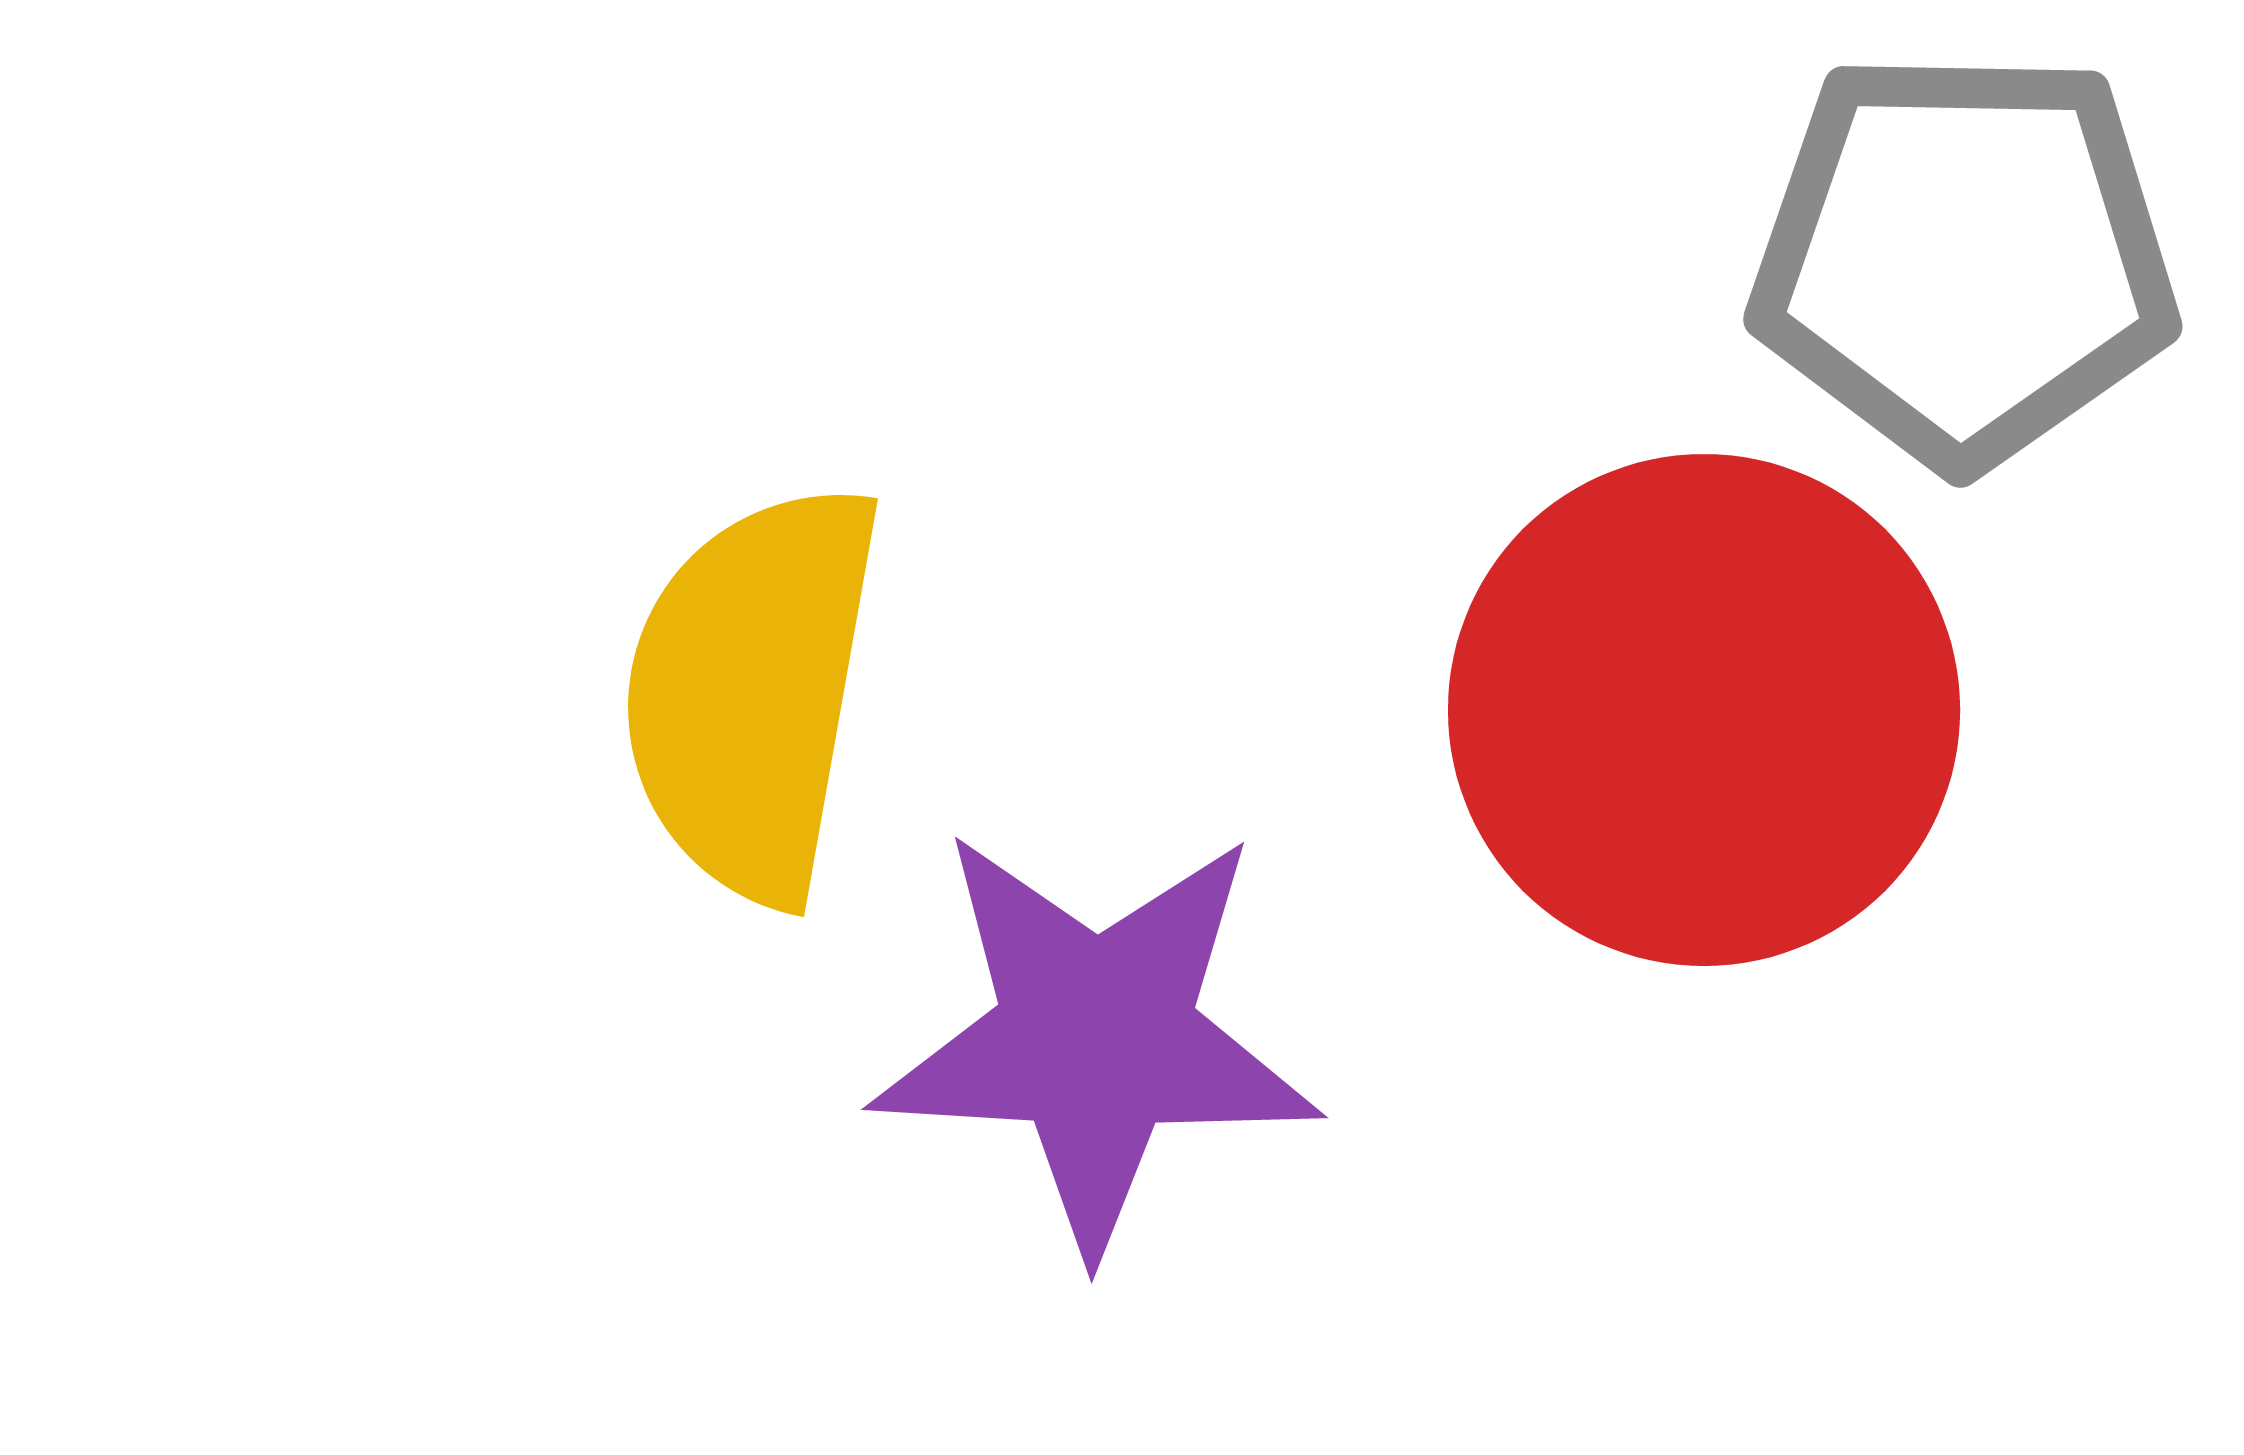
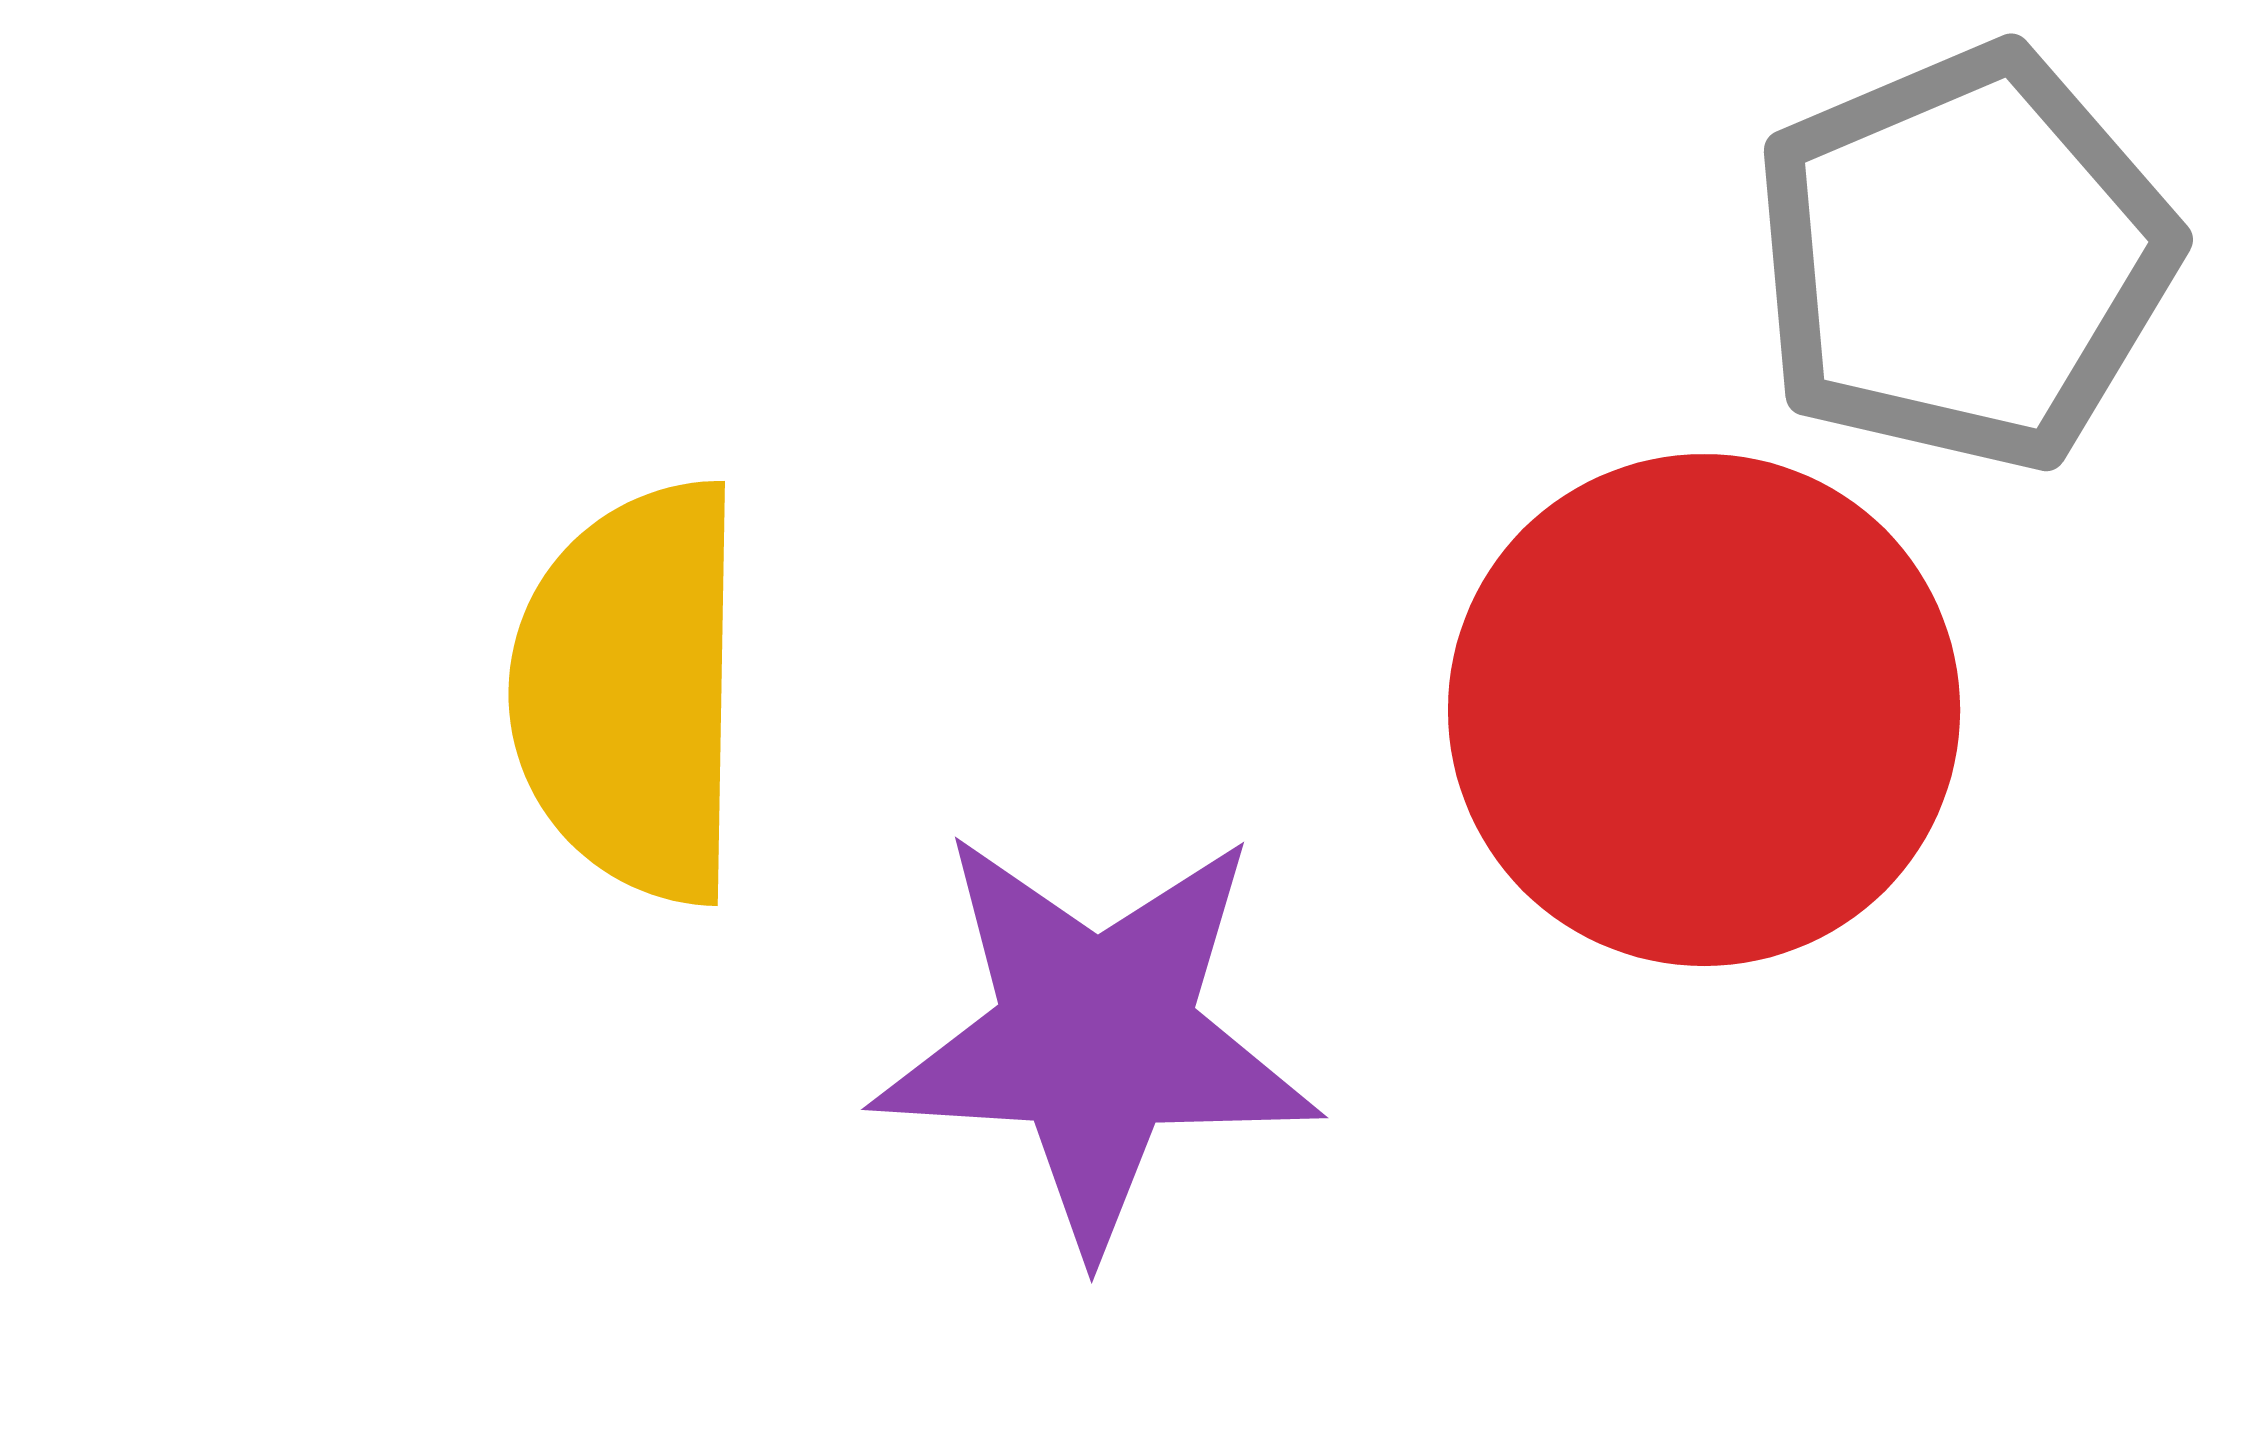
gray pentagon: rotated 24 degrees counterclockwise
yellow semicircle: moved 121 px left; rotated 9 degrees counterclockwise
